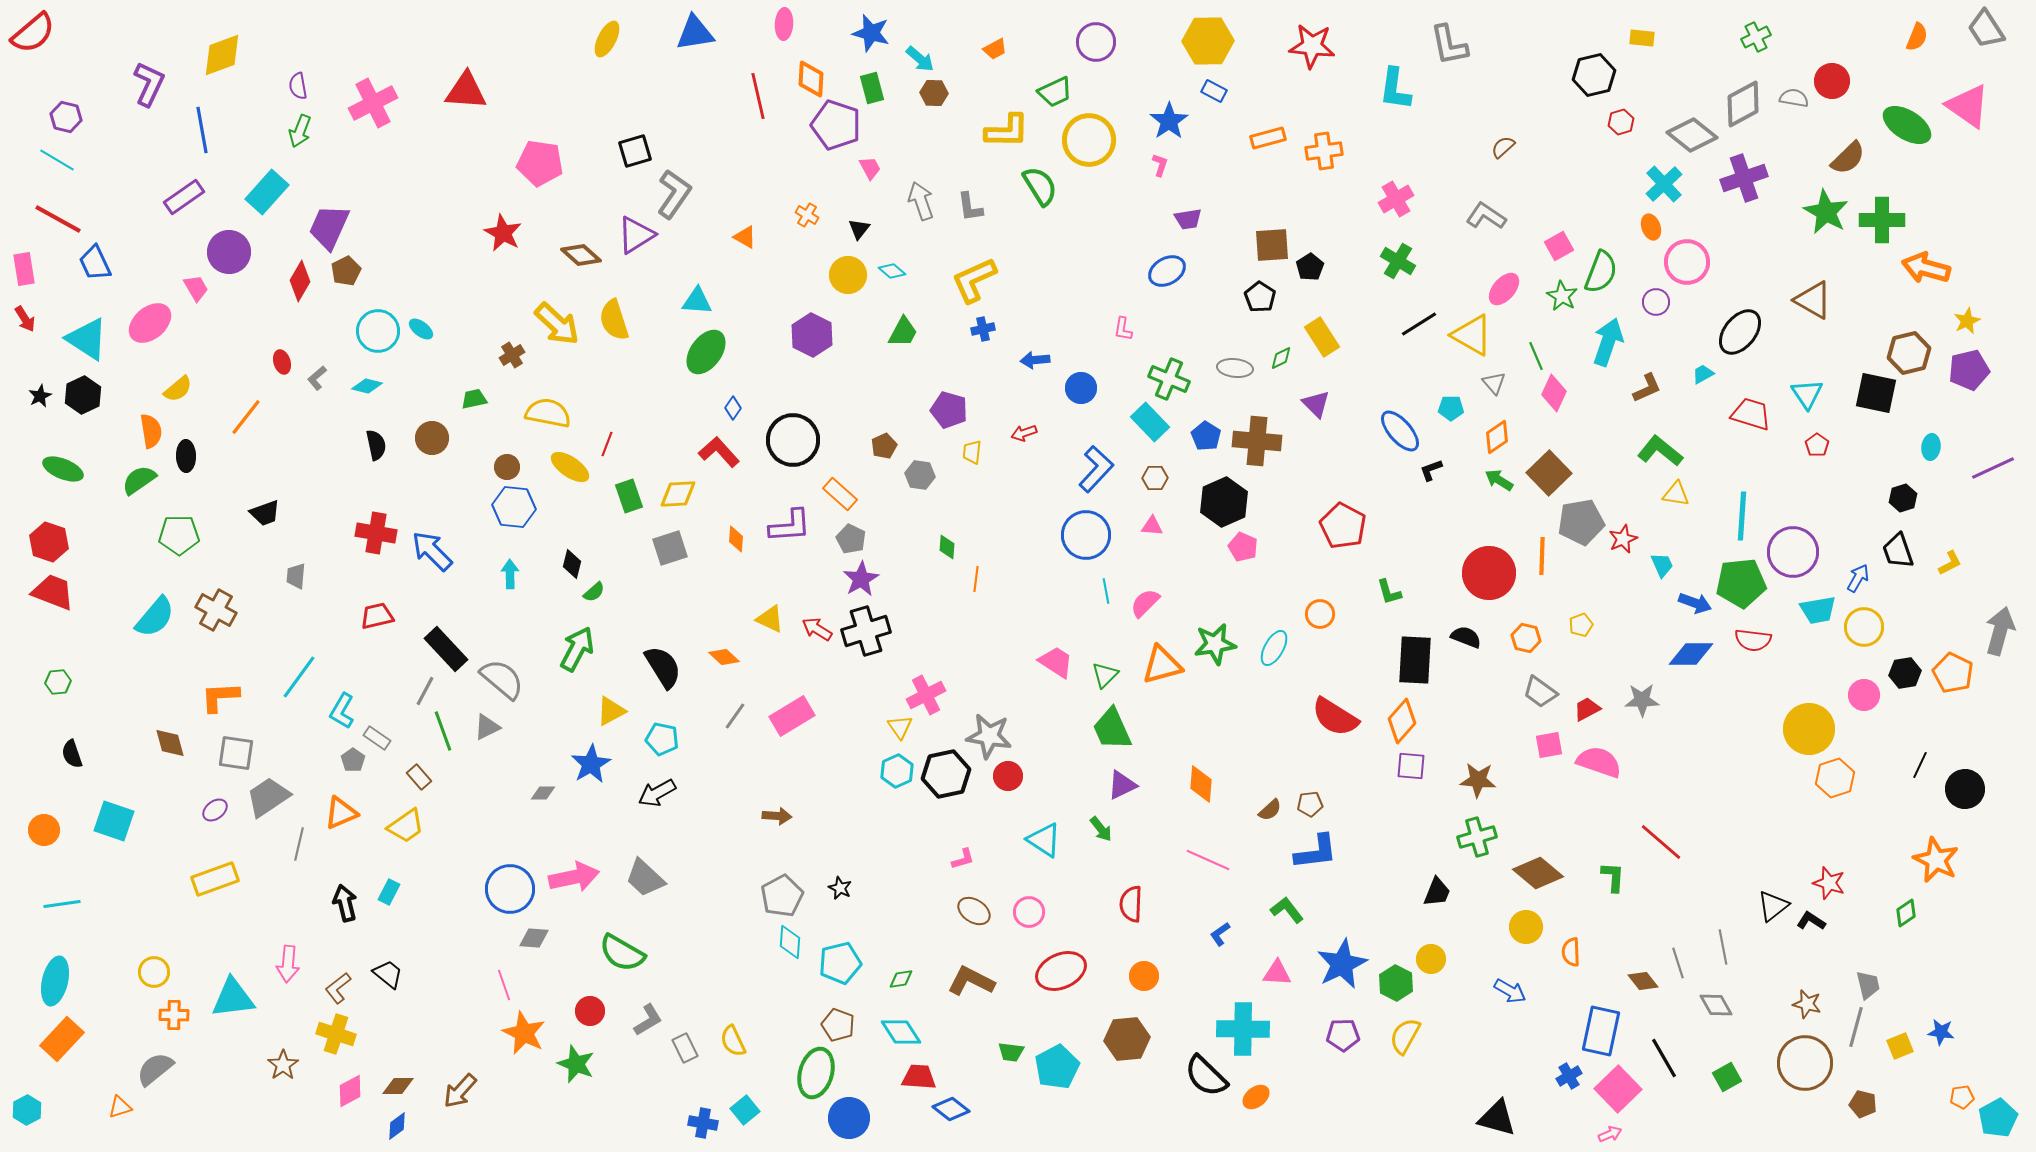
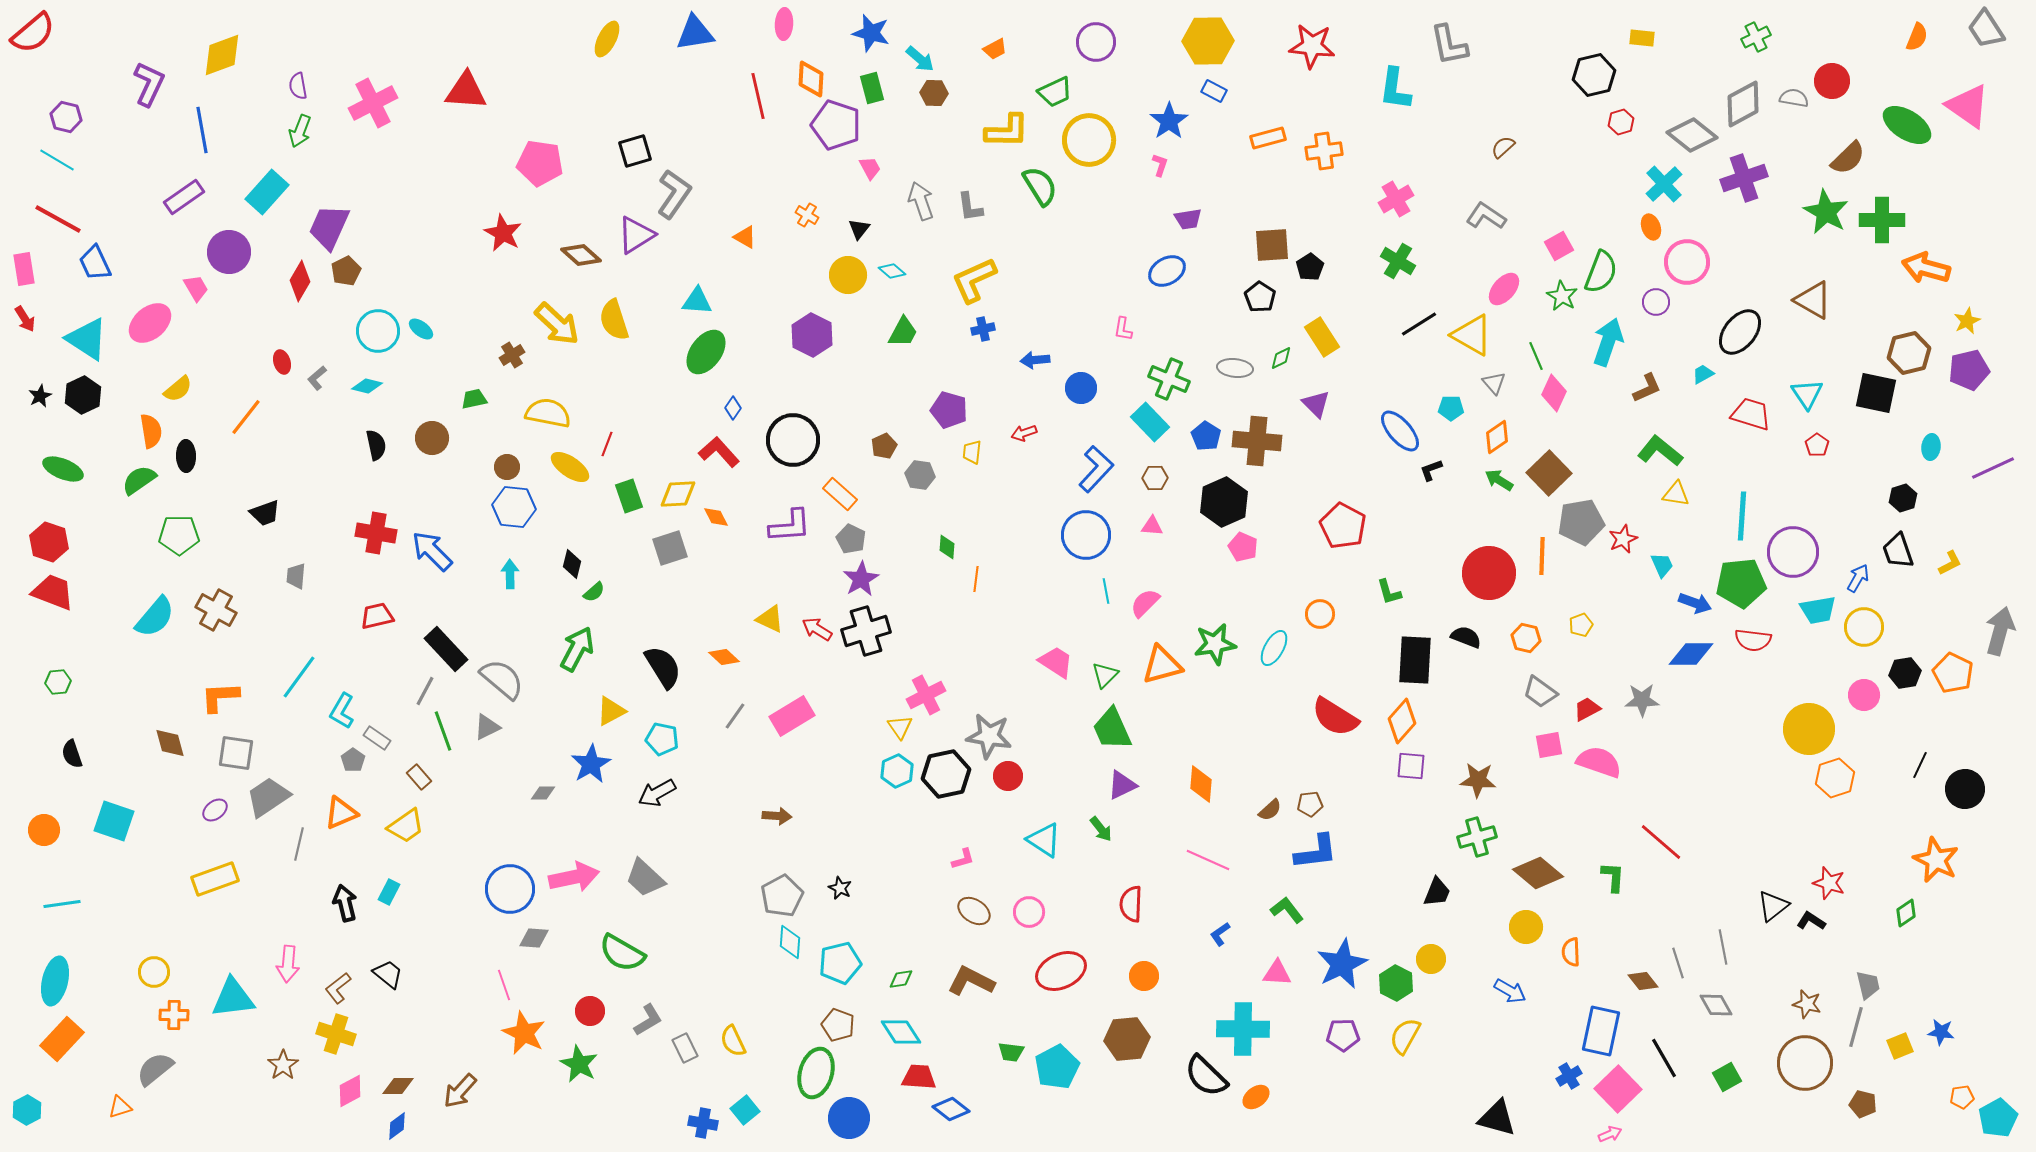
orange diamond at (736, 539): moved 20 px left, 22 px up; rotated 32 degrees counterclockwise
green star at (576, 1064): moved 3 px right; rotated 6 degrees clockwise
